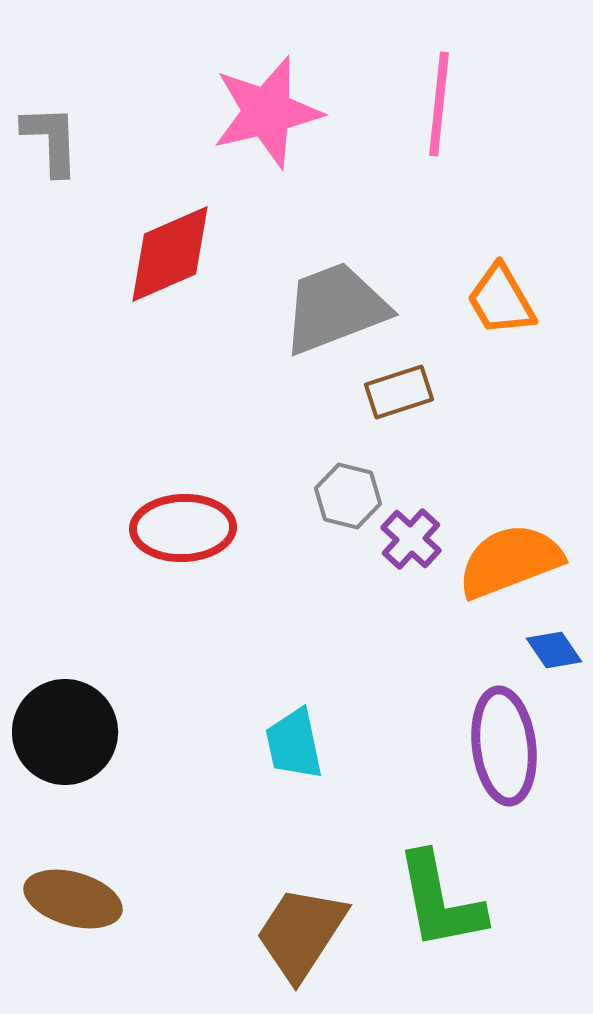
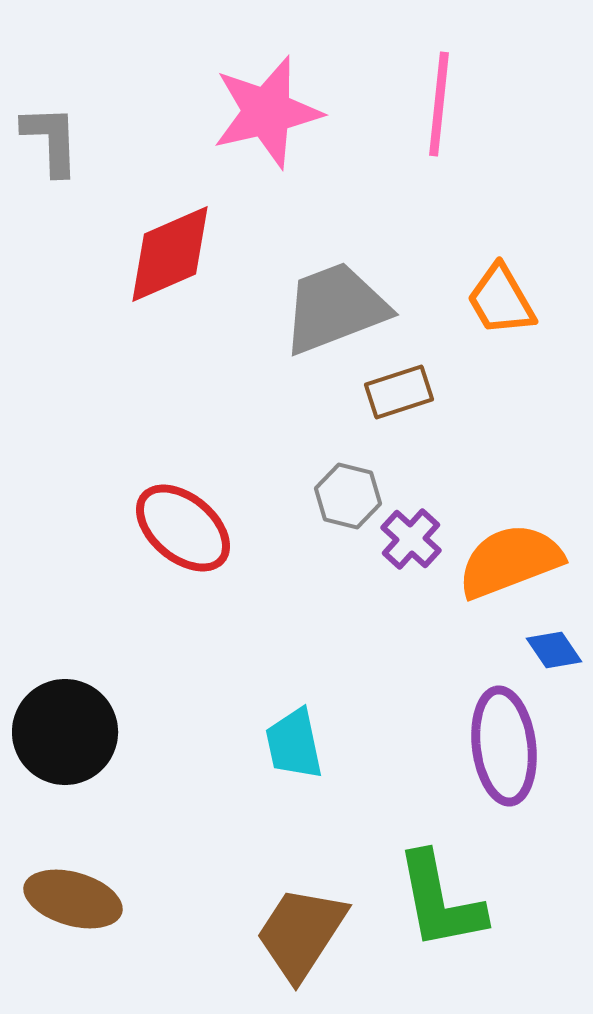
red ellipse: rotated 42 degrees clockwise
